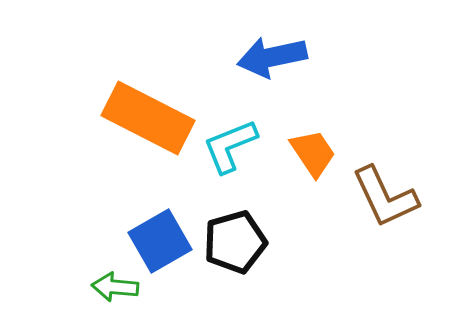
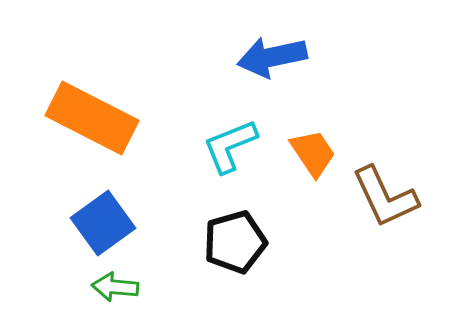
orange rectangle: moved 56 px left
blue square: moved 57 px left, 18 px up; rotated 6 degrees counterclockwise
